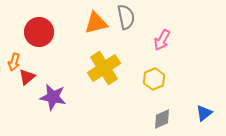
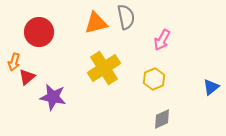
blue triangle: moved 7 px right, 26 px up
